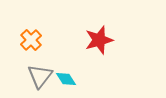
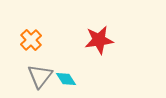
red star: rotated 8 degrees clockwise
